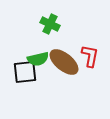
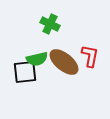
green semicircle: moved 1 px left
